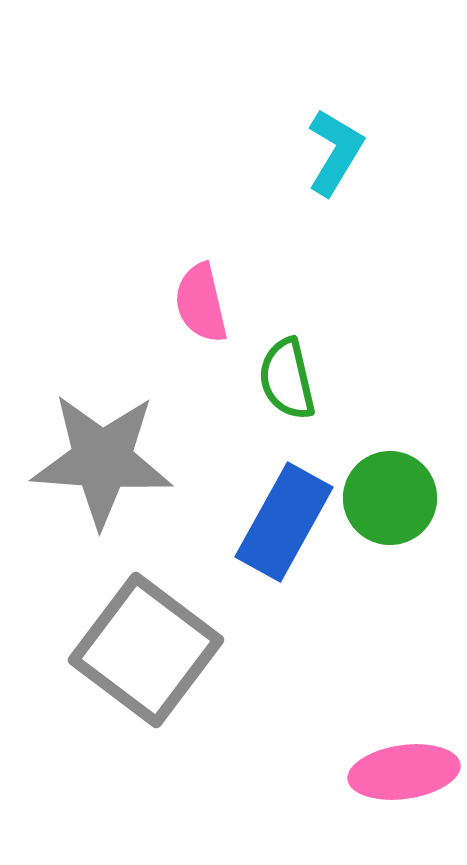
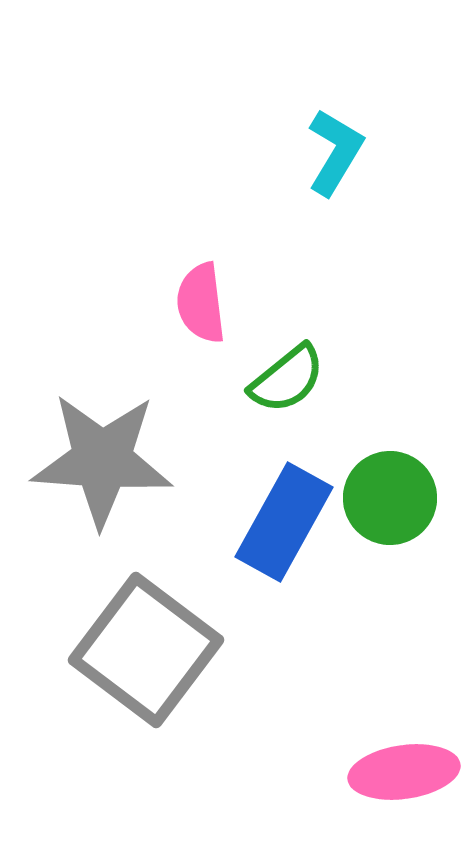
pink semicircle: rotated 6 degrees clockwise
green semicircle: rotated 116 degrees counterclockwise
